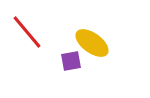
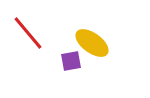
red line: moved 1 px right, 1 px down
